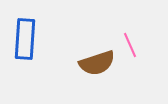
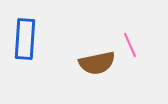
brown semicircle: rotated 6 degrees clockwise
